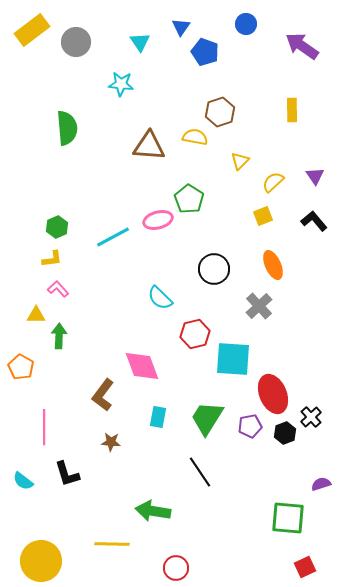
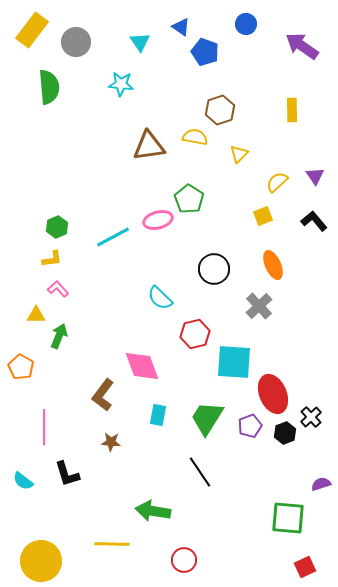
blue triangle at (181, 27): rotated 30 degrees counterclockwise
yellow rectangle at (32, 30): rotated 16 degrees counterclockwise
brown hexagon at (220, 112): moved 2 px up
green semicircle at (67, 128): moved 18 px left, 41 px up
brown triangle at (149, 146): rotated 12 degrees counterclockwise
yellow triangle at (240, 161): moved 1 px left, 7 px up
yellow semicircle at (273, 182): moved 4 px right
green arrow at (59, 336): rotated 20 degrees clockwise
cyan square at (233, 359): moved 1 px right, 3 px down
cyan rectangle at (158, 417): moved 2 px up
purple pentagon at (250, 426): rotated 10 degrees counterclockwise
red circle at (176, 568): moved 8 px right, 8 px up
